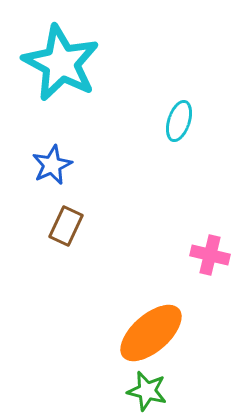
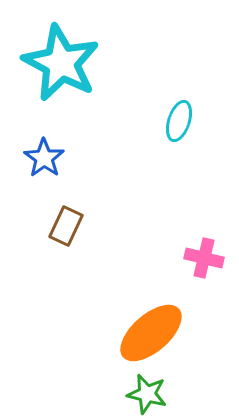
blue star: moved 8 px left, 7 px up; rotated 12 degrees counterclockwise
pink cross: moved 6 px left, 3 px down
green star: moved 3 px down
